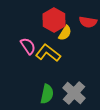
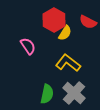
red semicircle: rotated 18 degrees clockwise
yellow L-shape: moved 20 px right, 10 px down
